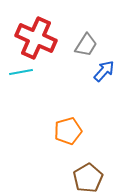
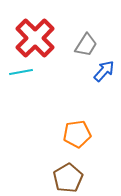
red cross: moved 1 px left; rotated 21 degrees clockwise
orange pentagon: moved 9 px right, 3 px down; rotated 8 degrees clockwise
brown pentagon: moved 20 px left
